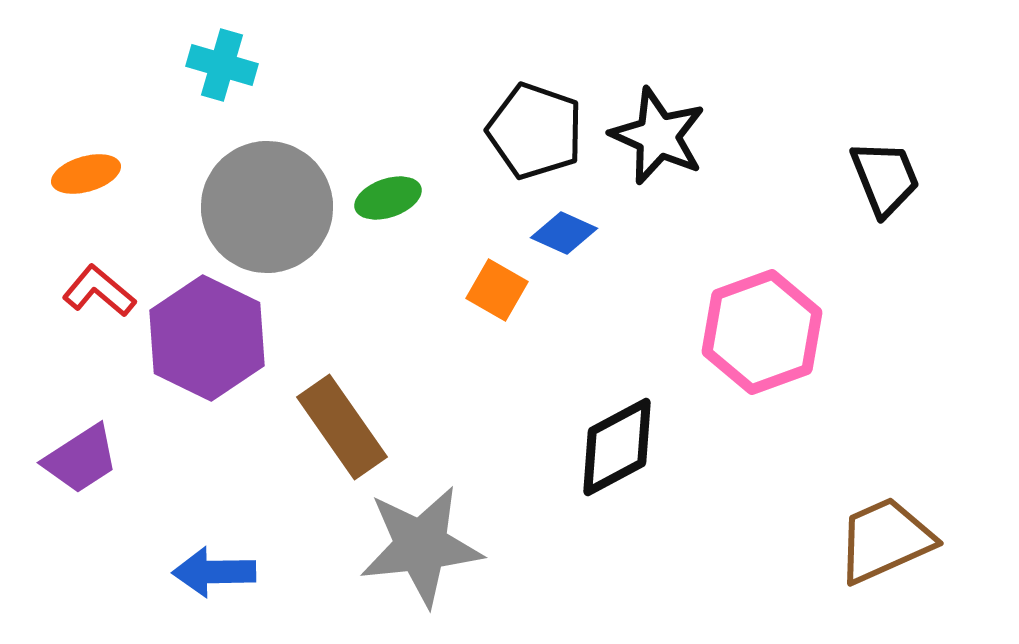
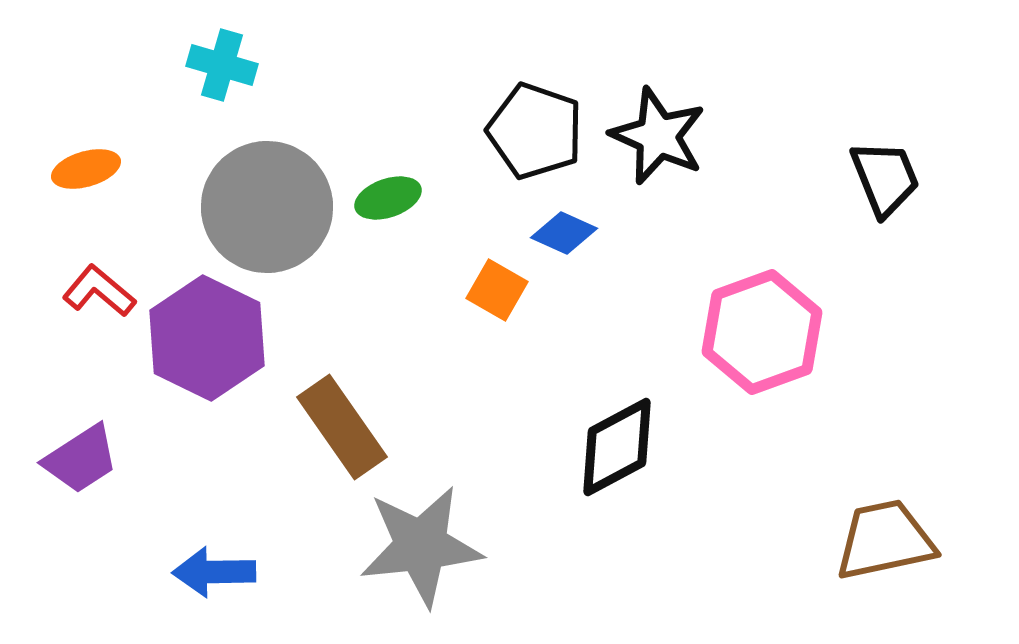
orange ellipse: moved 5 px up
brown trapezoid: rotated 12 degrees clockwise
